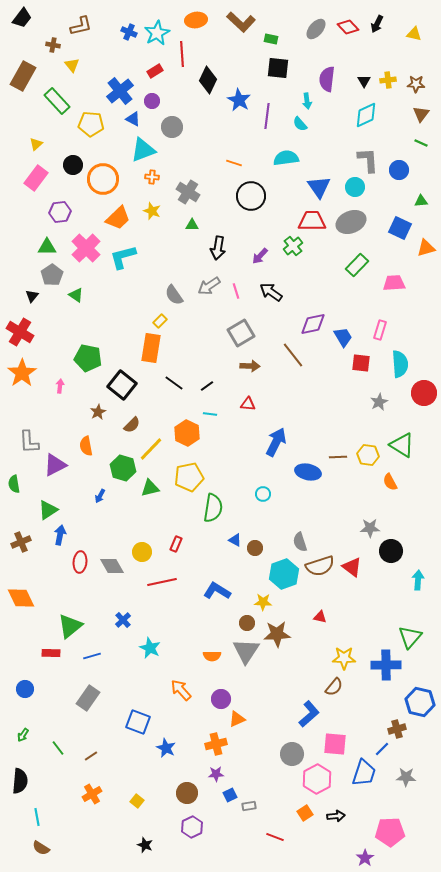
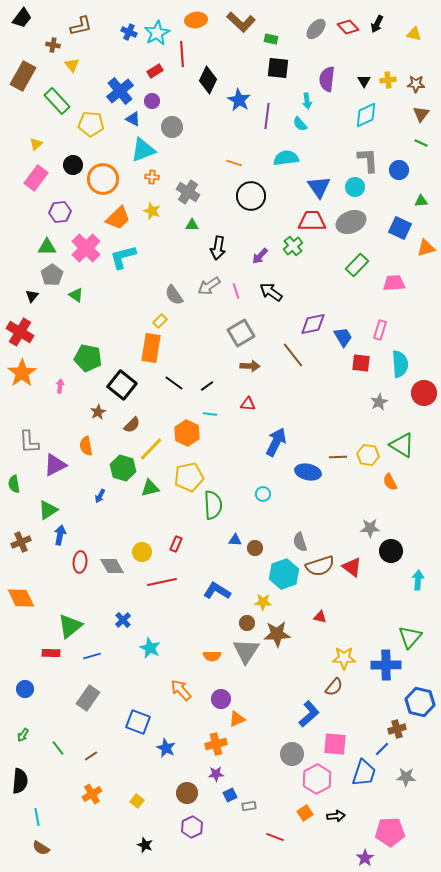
green semicircle at (213, 508): moved 3 px up; rotated 12 degrees counterclockwise
blue triangle at (235, 540): rotated 24 degrees counterclockwise
